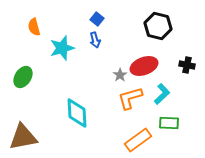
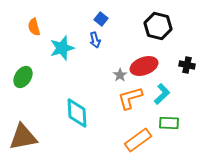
blue square: moved 4 px right
